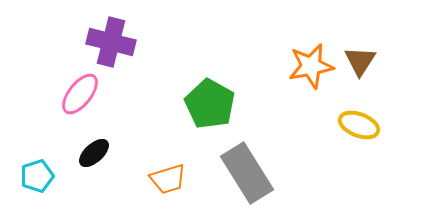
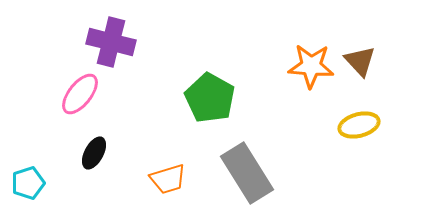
brown triangle: rotated 16 degrees counterclockwise
orange star: rotated 15 degrees clockwise
green pentagon: moved 6 px up
yellow ellipse: rotated 36 degrees counterclockwise
black ellipse: rotated 20 degrees counterclockwise
cyan pentagon: moved 9 px left, 7 px down
